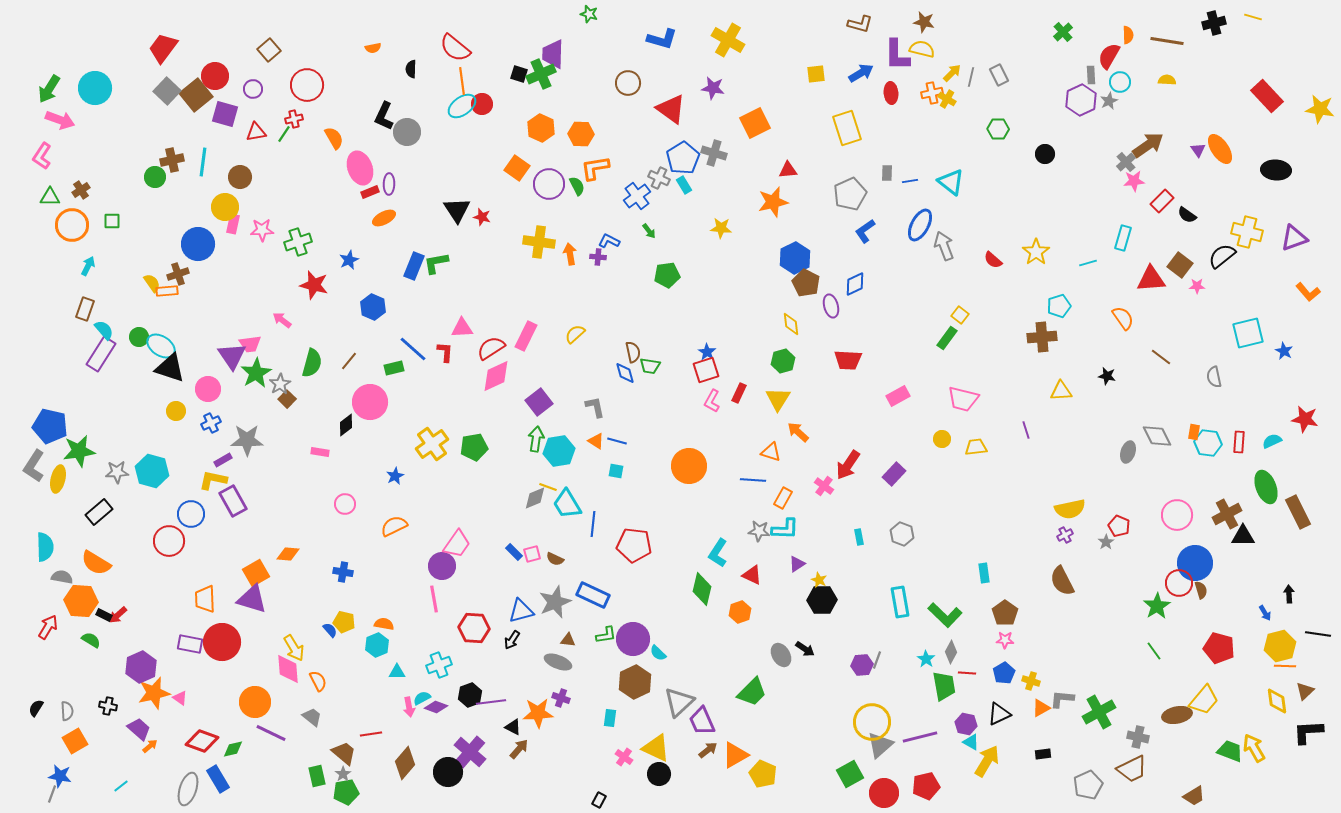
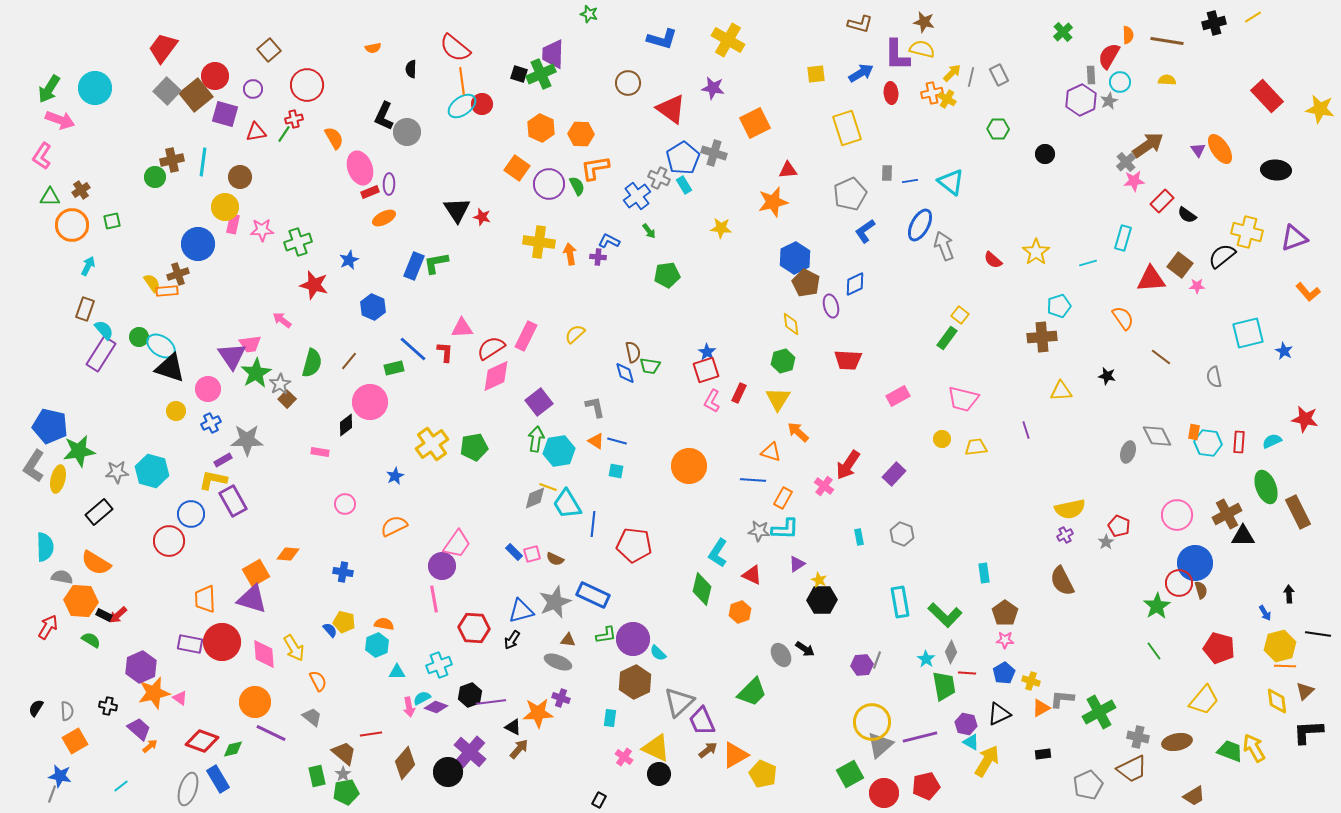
yellow line at (1253, 17): rotated 48 degrees counterclockwise
green square at (112, 221): rotated 12 degrees counterclockwise
pink diamond at (288, 669): moved 24 px left, 15 px up
brown ellipse at (1177, 715): moved 27 px down
